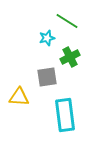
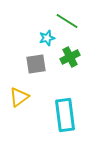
gray square: moved 11 px left, 13 px up
yellow triangle: rotated 40 degrees counterclockwise
